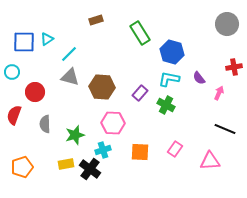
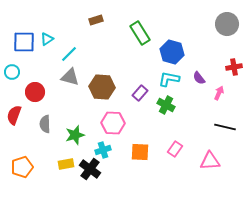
black line: moved 2 px up; rotated 10 degrees counterclockwise
